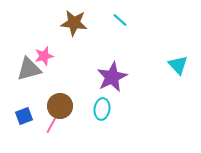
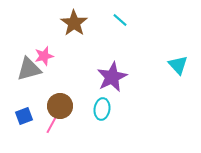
brown star: rotated 28 degrees clockwise
